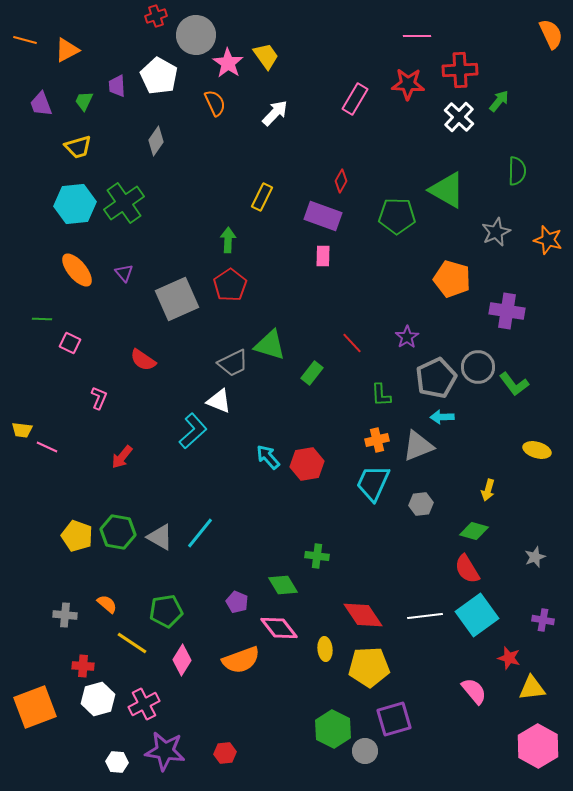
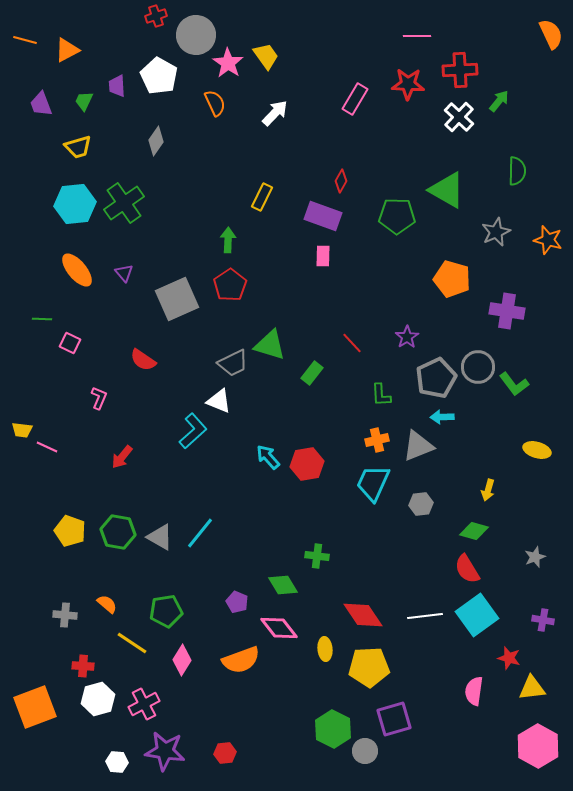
yellow pentagon at (77, 536): moved 7 px left, 5 px up
pink semicircle at (474, 691): rotated 132 degrees counterclockwise
